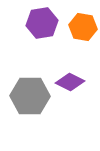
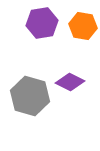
orange hexagon: moved 1 px up
gray hexagon: rotated 15 degrees clockwise
